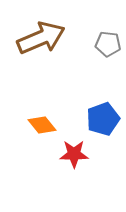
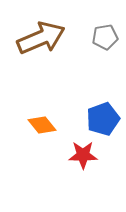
gray pentagon: moved 3 px left, 7 px up; rotated 15 degrees counterclockwise
red star: moved 9 px right, 1 px down
